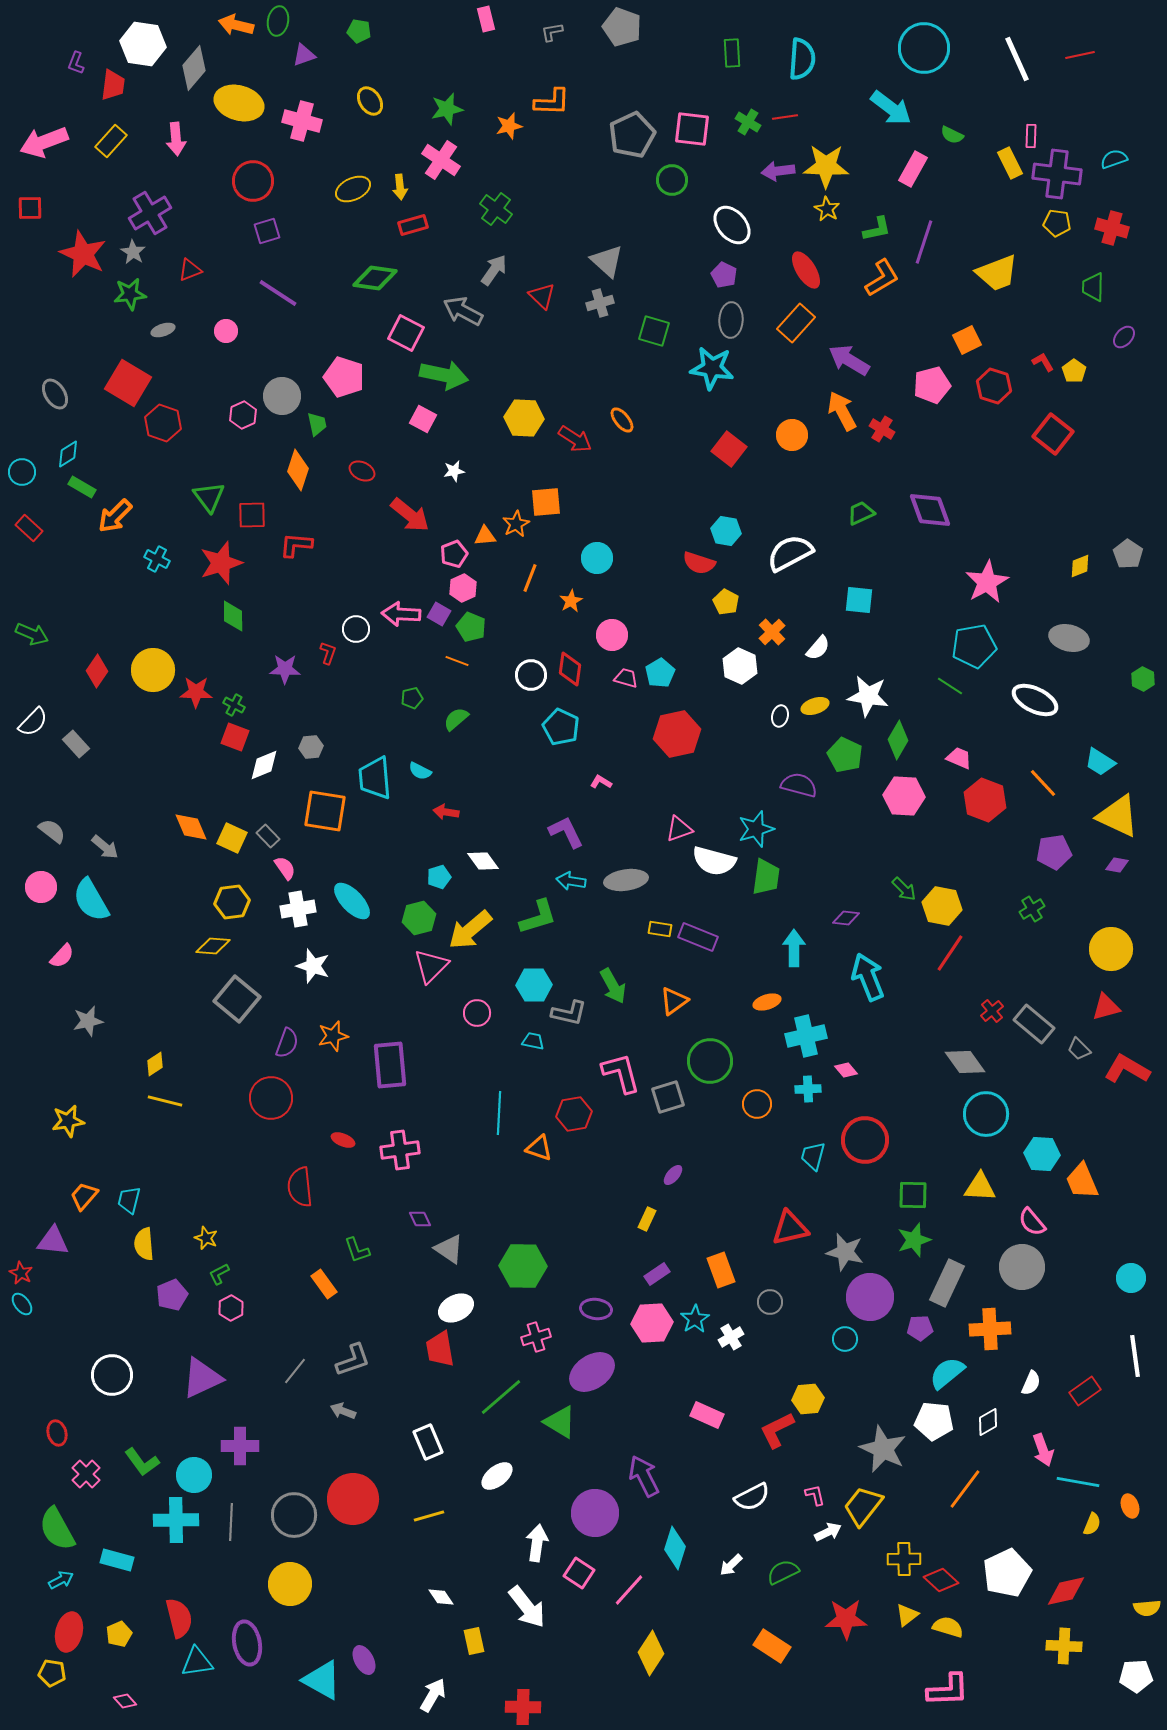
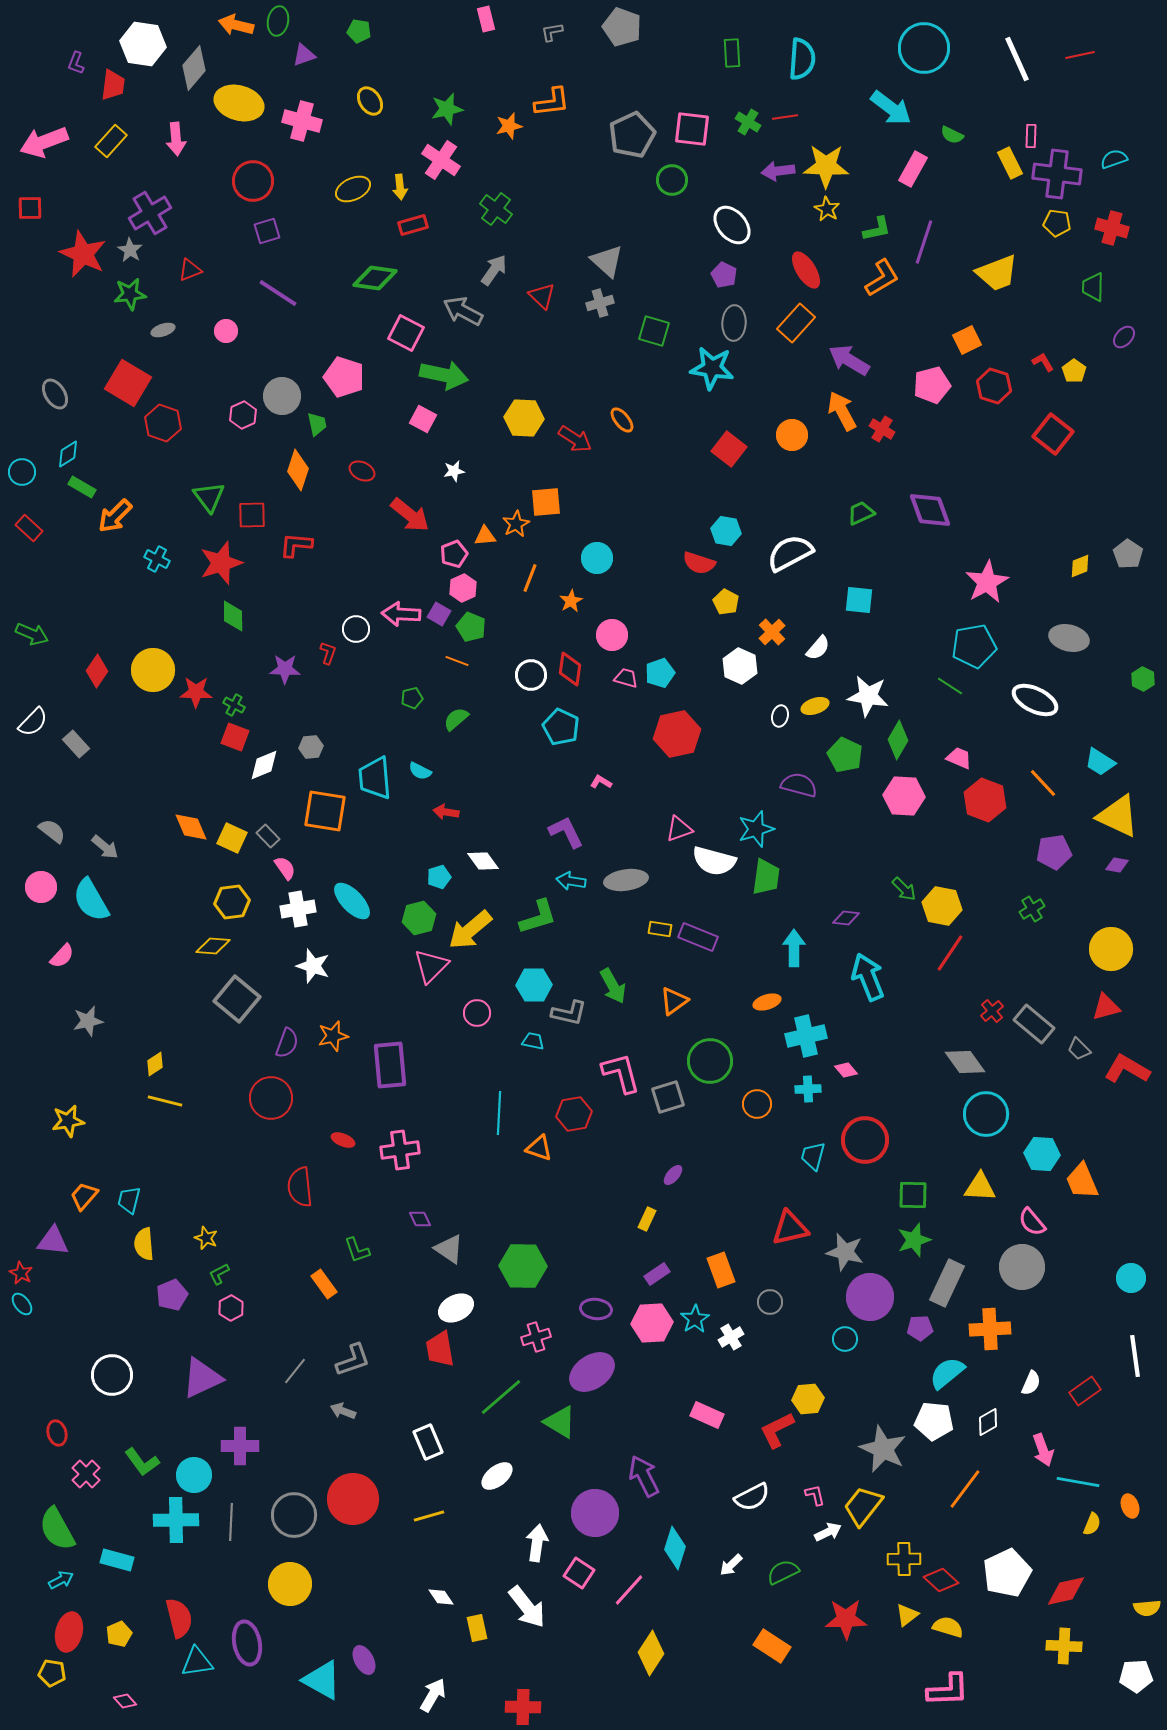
orange L-shape at (552, 102): rotated 9 degrees counterclockwise
gray star at (133, 252): moved 3 px left, 2 px up
gray ellipse at (731, 320): moved 3 px right, 3 px down
cyan pentagon at (660, 673): rotated 12 degrees clockwise
yellow rectangle at (474, 1641): moved 3 px right, 13 px up
